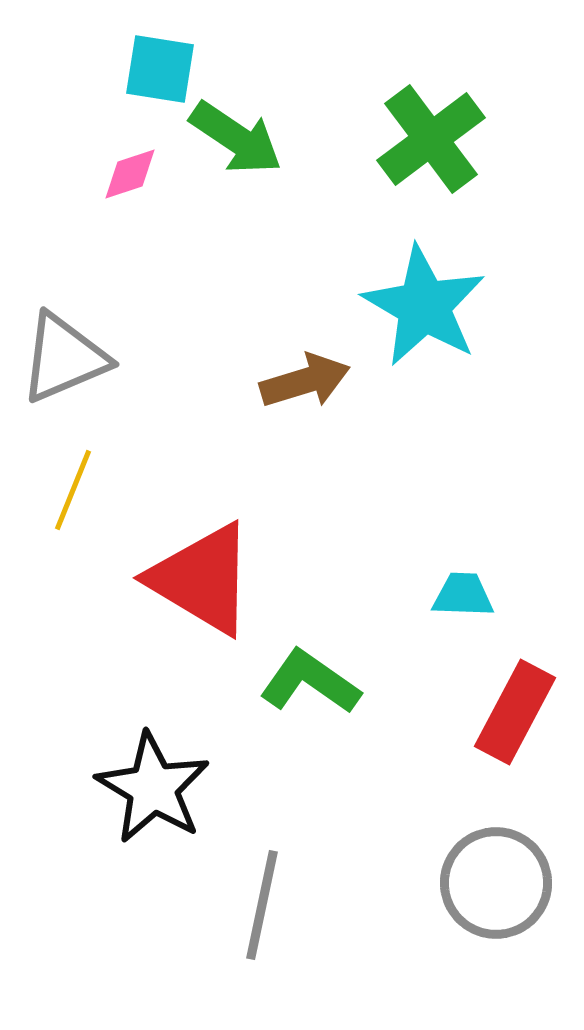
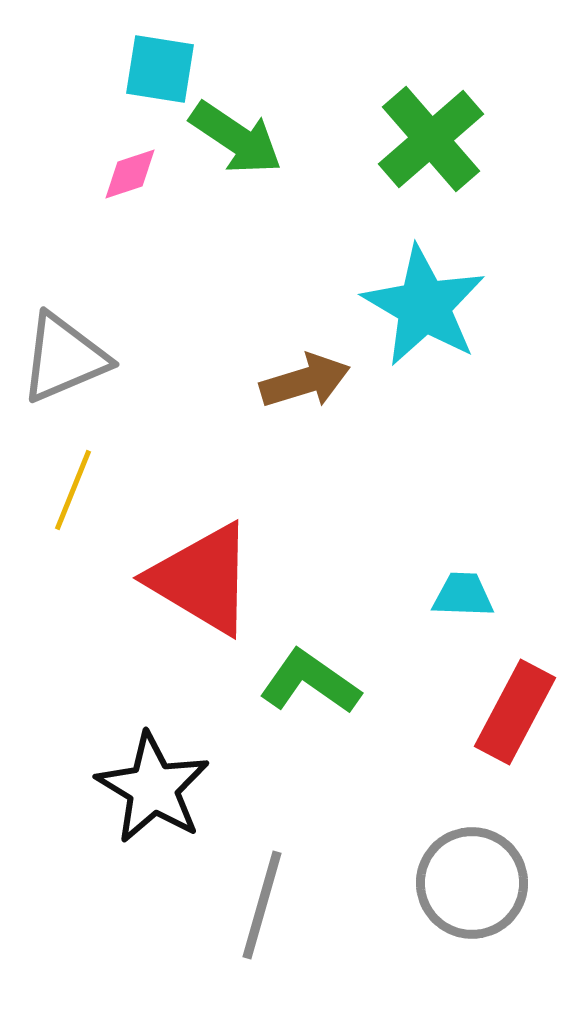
green cross: rotated 4 degrees counterclockwise
gray circle: moved 24 px left
gray line: rotated 4 degrees clockwise
